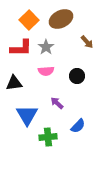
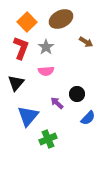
orange square: moved 2 px left, 2 px down
brown arrow: moved 1 px left; rotated 16 degrees counterclockwise
red L-shape: rotated 70 degrees counterclockwise
black circle: moved 18 px down
black triangle: moved 2 px right; rotated 42 degrees counterclockwise
blue triangle: moved 1 px right, 1 px down; rotated 10 degrees clockwise
blue semicircle: moved 10 px right, 8 px up
green cross: moved 2 px down; rotated 18 degrees counterclockwise
